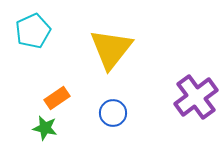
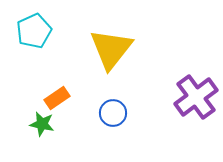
cyan pentagon: moved 1 px right
green star: moved 3 px left, 4 px up
